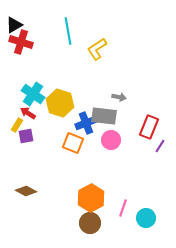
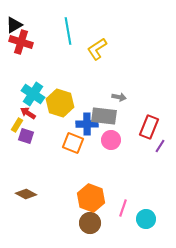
blue cross: moved 1 px right, 1 px down; rotated 20 degrees clockwise
purple square: rotated 28 degrees clockwise
brown diamond: moved 3 px down
orange hexagon: rotated 12 degrees counterclockwise
cyan circle: moved 1 px down
